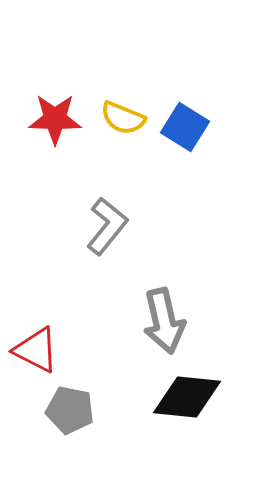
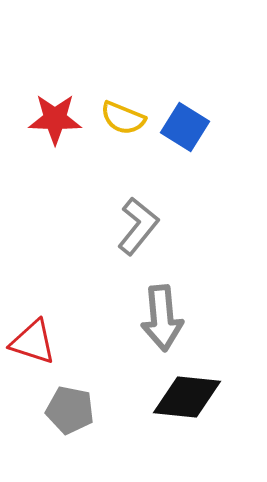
gray L-shape: moved 31 px right
gray arrow: moved 2 px left, 3 px up; rotated 8 degrees clockwise
red triangle: moved 3 px left, 8 px up; rotated 9 degrees counterclockwise
